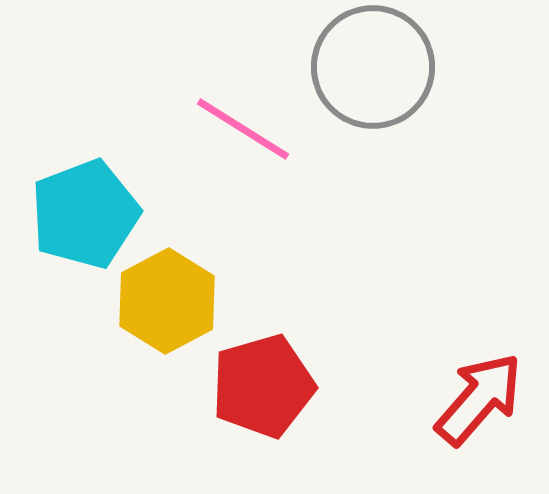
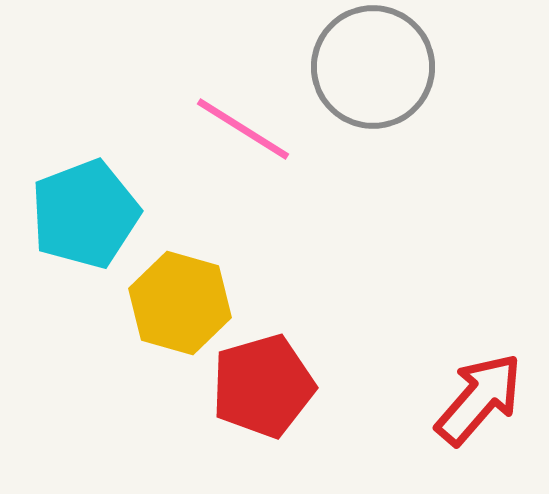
yellow hexagon: moved 13 px right, 2 px down; rotated 16 degrees counterclockwise
